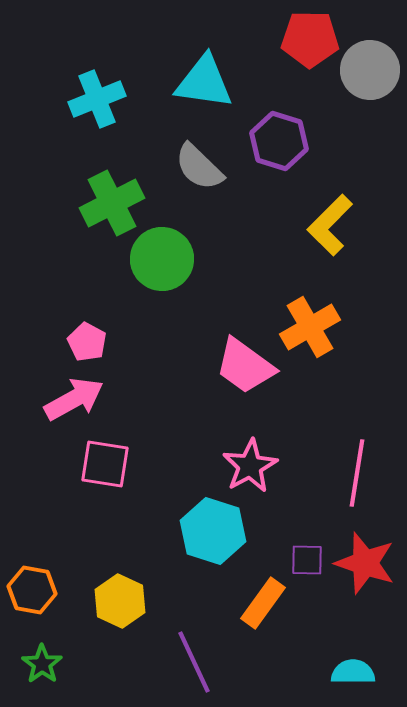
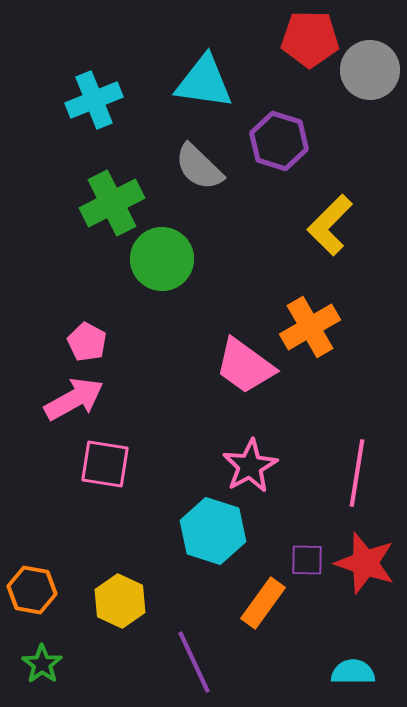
cyan cross: moved 3 px left, 1 px down
